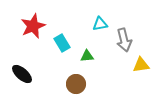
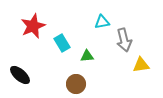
cyan triangle: moved 2 px right, 2 px up
black ellipse: moved 2 px left, 1 px down
